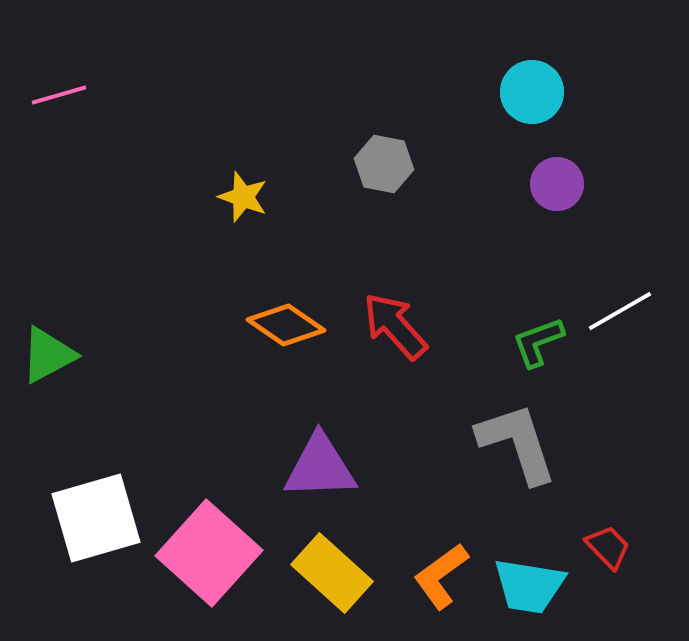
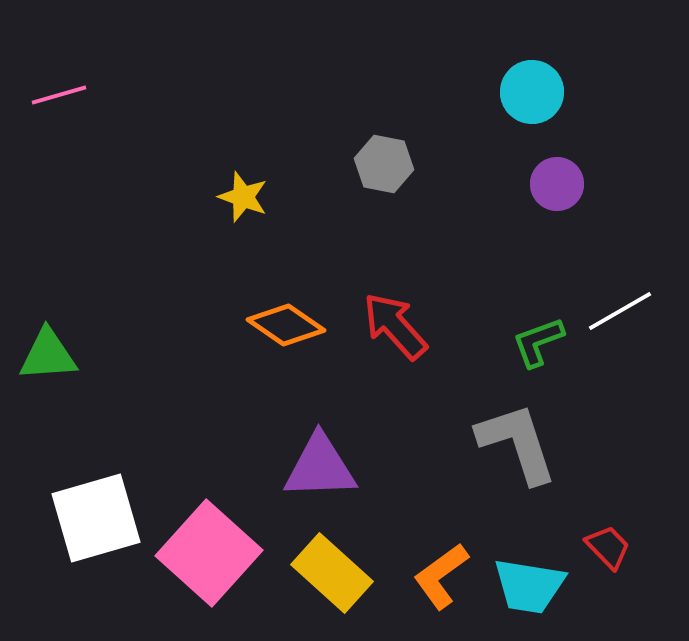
green triangle: rotated 24 degrees clockwise
